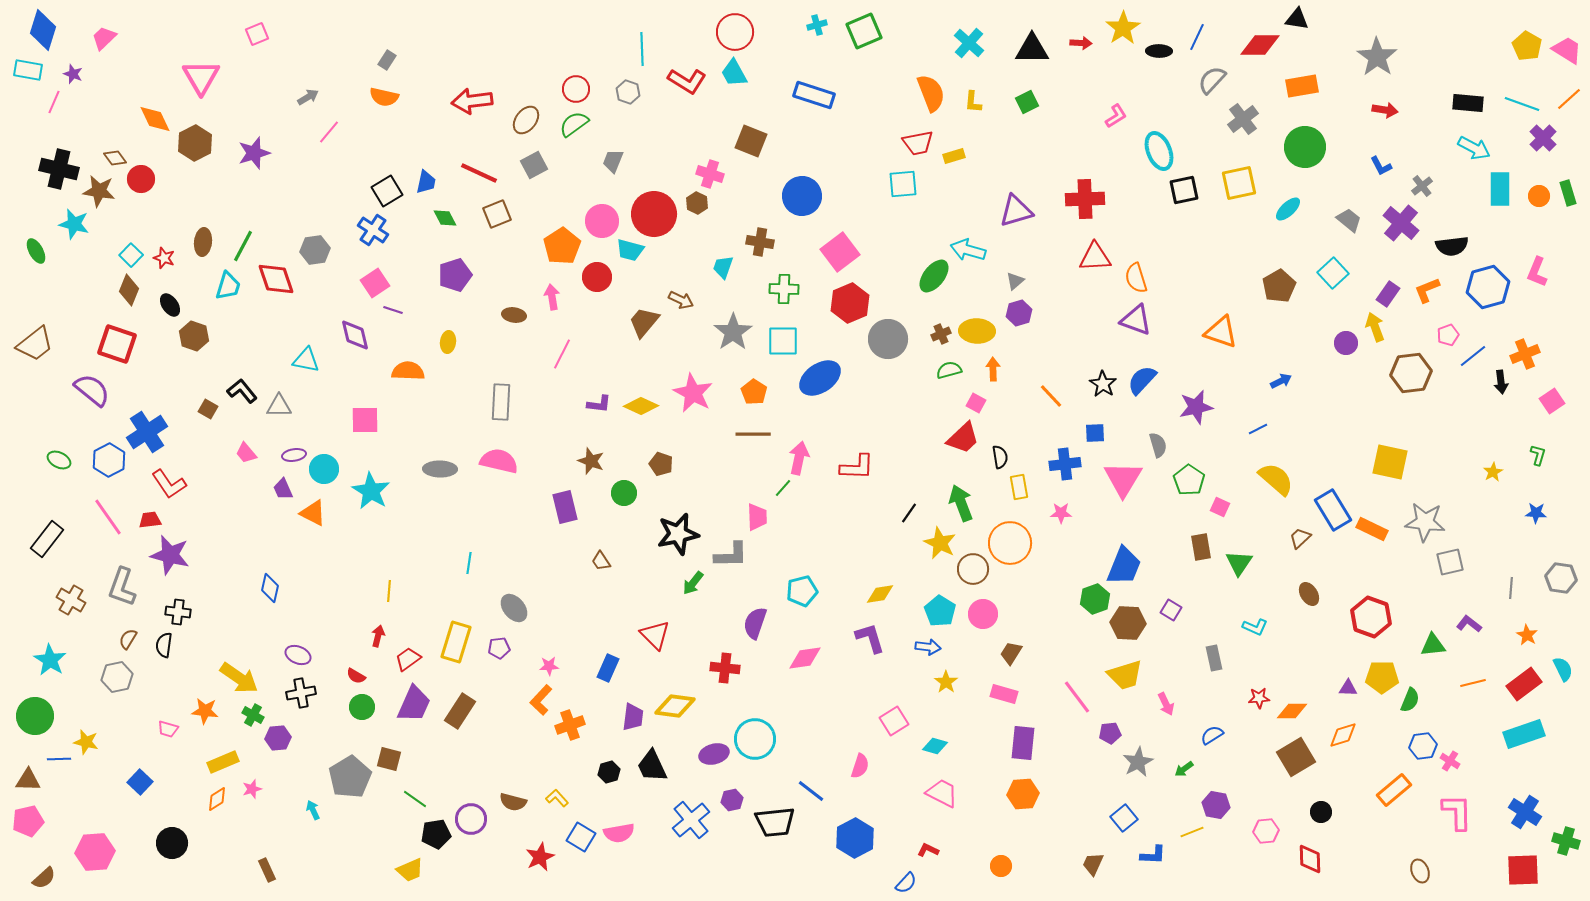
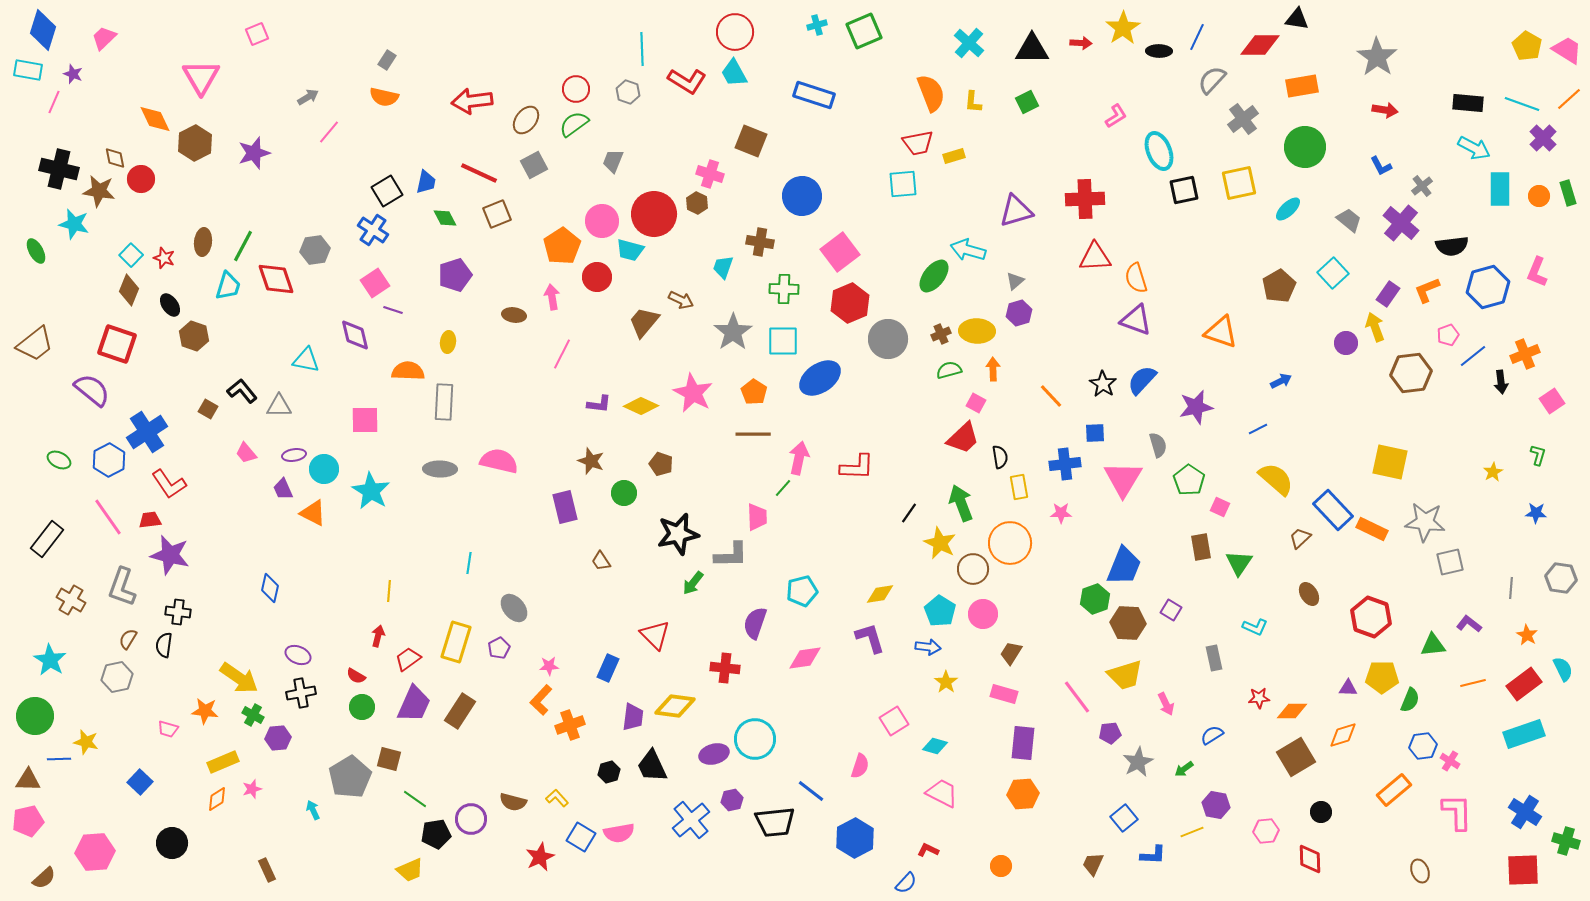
brown diamond at (115, 158): rotated 25 degrees clockwise
gray rectangle at (501, 402): moved 57 px left
blue rectangle at (1333, 510): rotated 12 degrees counterclockwise
purple pentagon at (499, 648): rotated 20 degrees counterclockwise
